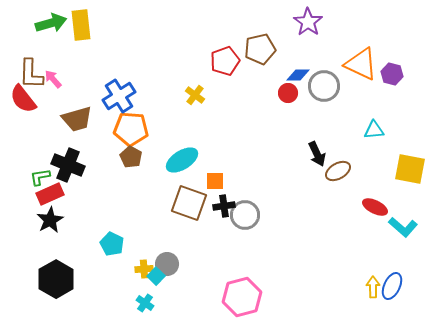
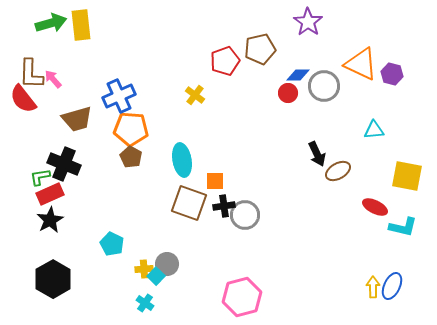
blue cross at (119, 96): rotated 8 degrees clockwise
cyan ellipse at (182, 160): rotated 68 degrees counterclockwise
black cross at (68, 165): moved 4 px left, 1 px up
yellow square at (410, 169): moved 3 px left, 7 px down
cyan L-shape at (403, 227): rotated 28 degrees counterclockwise
black hexagon at (56, 279): moved 3 px left
